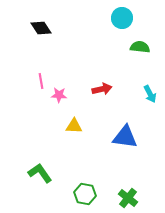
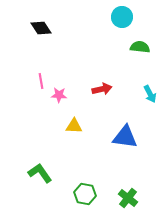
cyan circle: moved 1 px up
